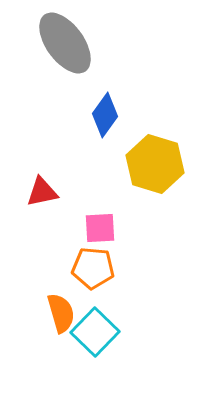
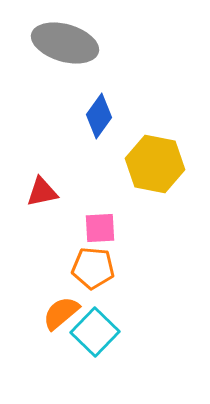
gray ellipse: rotated 38 degrees counterclockwise
blue diamond: moved 6 px left, 1 px down
yellow hexagon: rotated 6 degrees counterclockwise
orange semicircle: rotated 114 degrees counterclockwise
